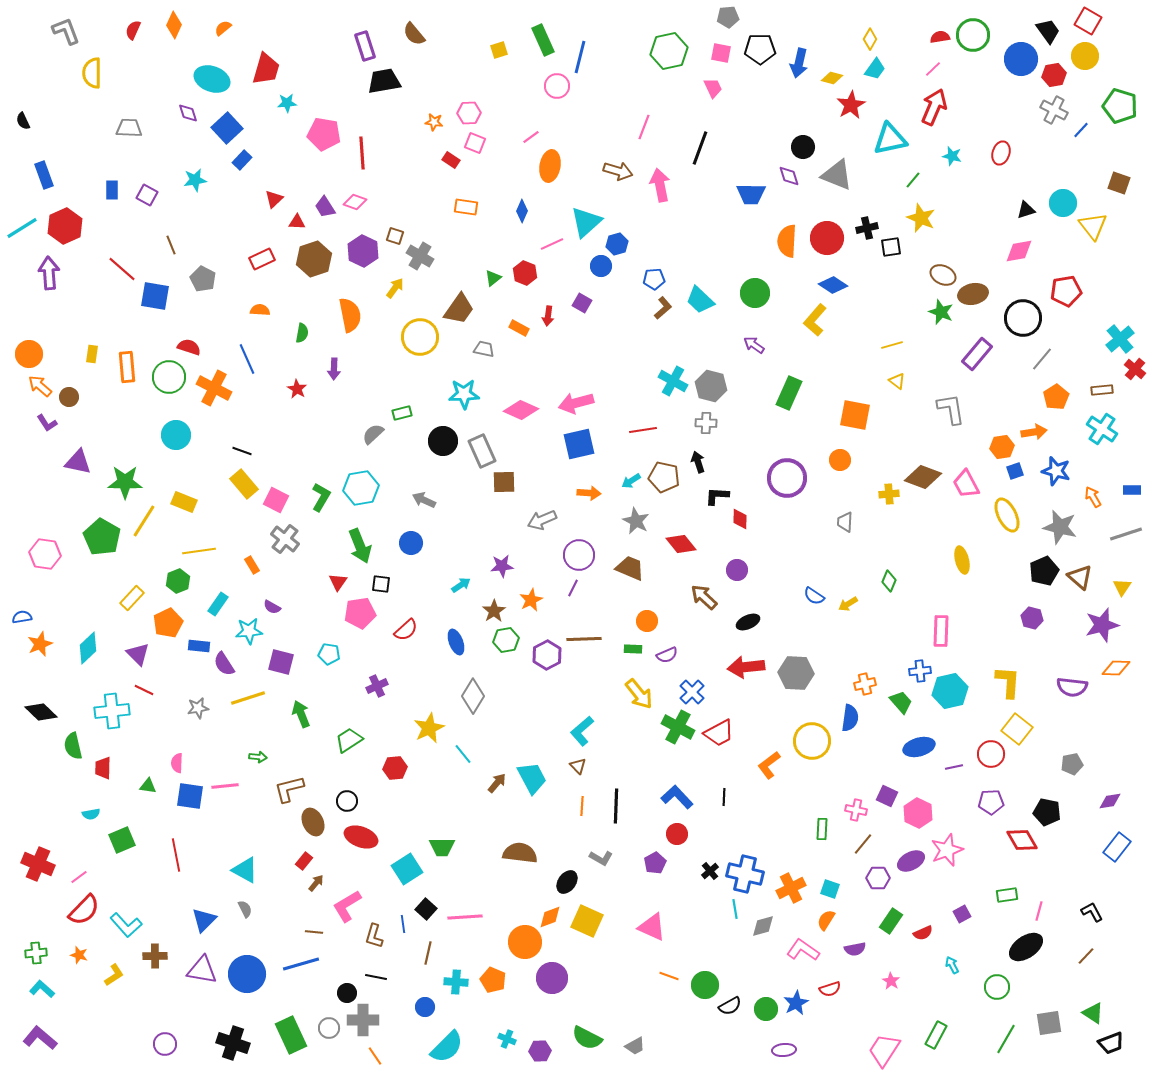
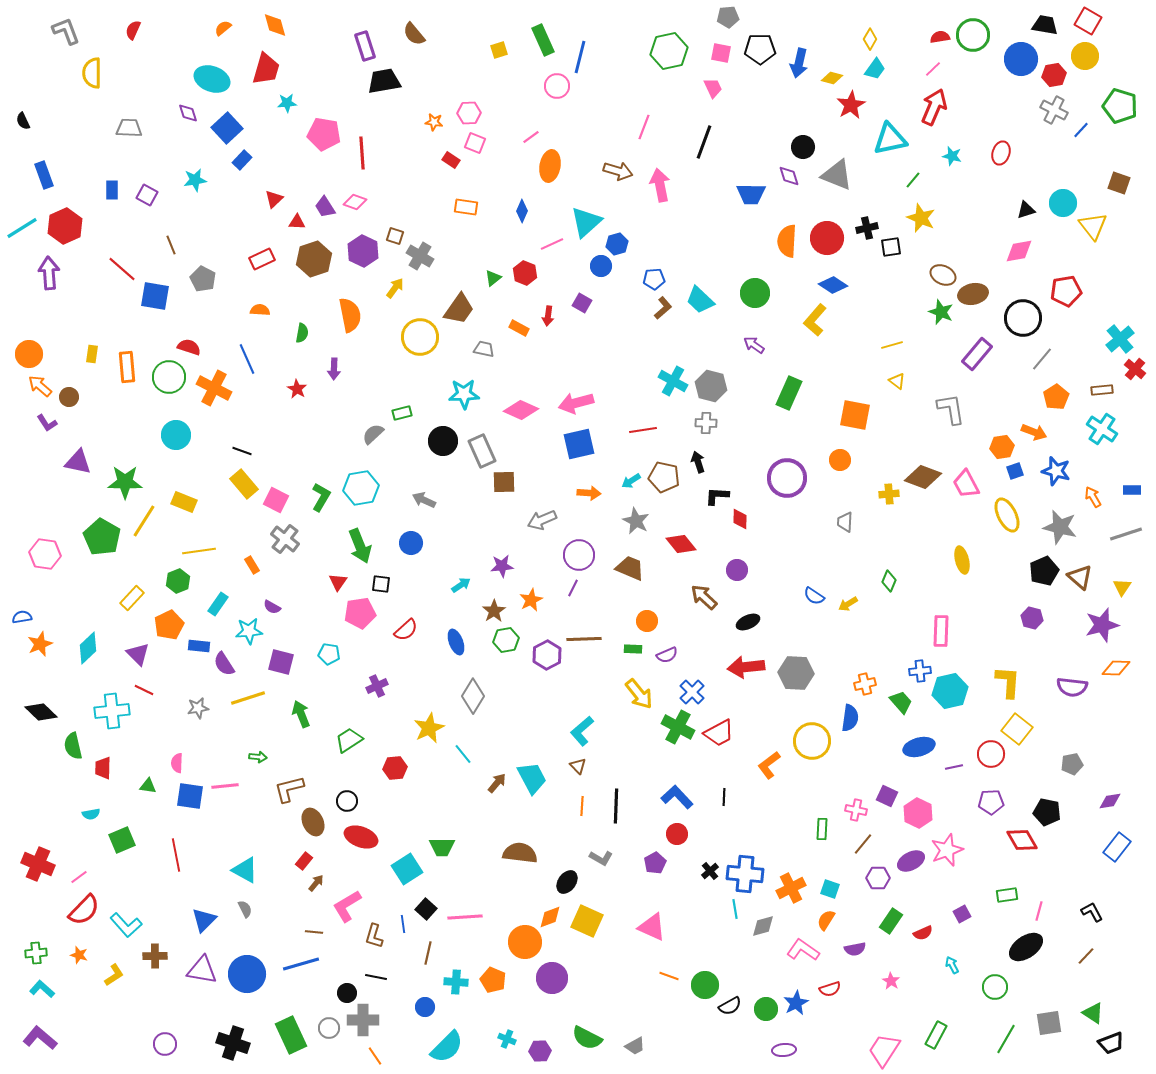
orange diamond at (174, 25): moved 101 px right; rotated 40 degrees counterclockwise
black trapezoid at (1048, 31): moved 3 px left, 6 px up; rotated 44 degrees counterclockwise
black line at (700, 148): moved 4 px right, 6 px up
orange arrow at (1034, 432): rotated 30 degrees clockwise
orange pentagon at (168, 623): moved 1 px right, 2 px down
blue cross at (745, 874): rotated 9 degrees counterclockwise
green circle at (997, 987): moved 2 px left
